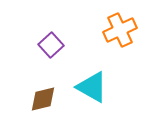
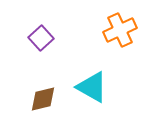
purple square: moved 10 px left, 7 px up
